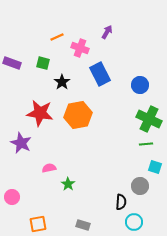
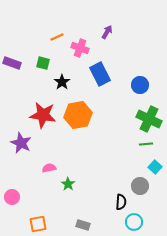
red star: moved 3 px right, 2 px down
cyan square: rotated 24 degrees clockwise
